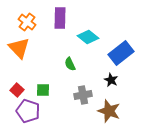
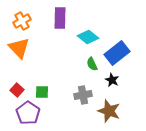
orange cross: moved 5 px left, 1 px up; rotated 24 degrees clockwise
blue rectangle: moved 4 px left
green semicircle: moved 22 px right
black star: moved 1 px right
green square: moved 1 px left, 2 px down
purple pentagon: moved 2 px down; rotated 15 degrees clockwise
